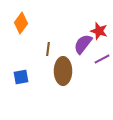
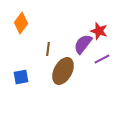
brown ellipse: rotated 28 degrees clockwise
